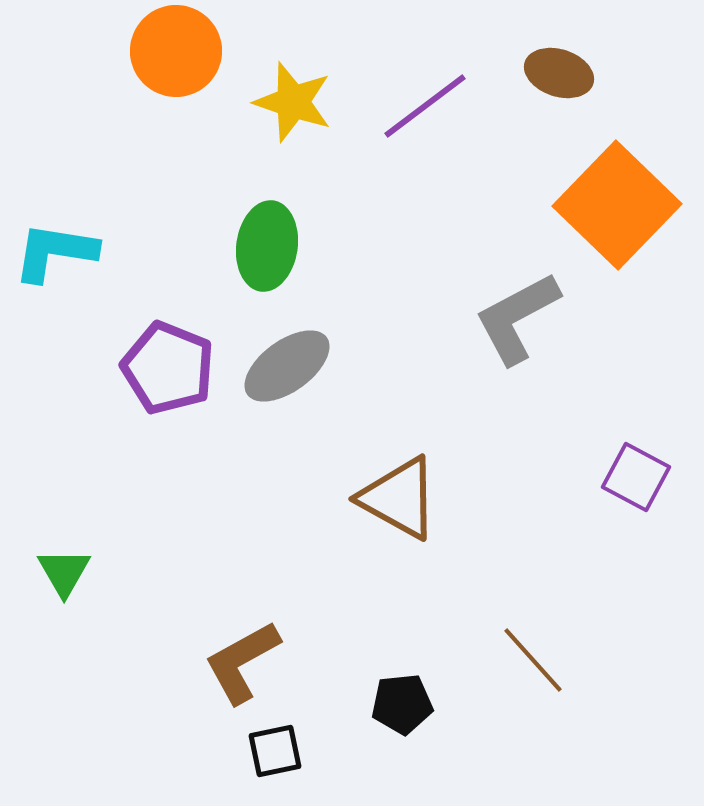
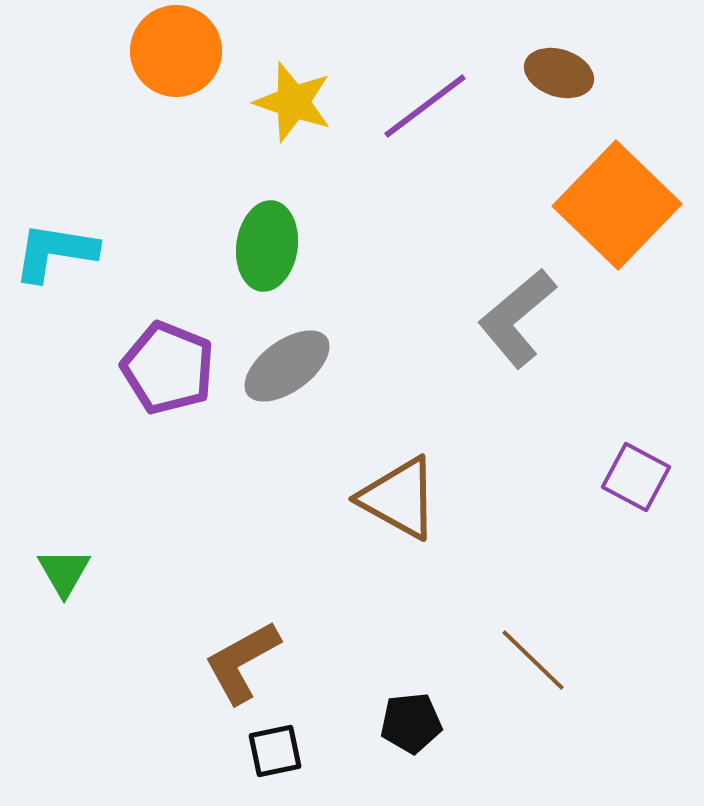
gray L-shape: rotated 12 degrees counterclockwise
brown line: rotated 4 degrees counterclockwise
black pentagon: moved 9 px right, 19 px down
